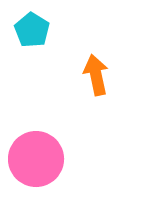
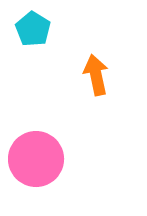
cyan pentagon: moved 1 px right, 1 px up
